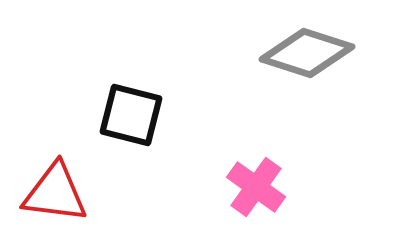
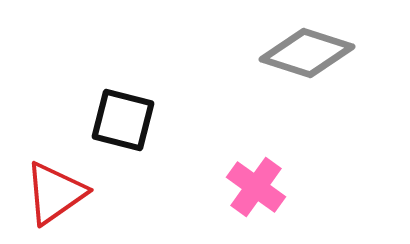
black square: moved 8 px left, 5 px down
red triangle: rotated 42 degrees counterclockwise
